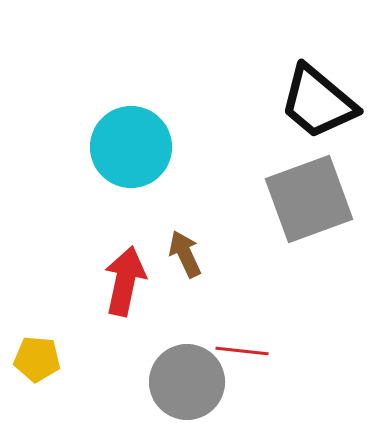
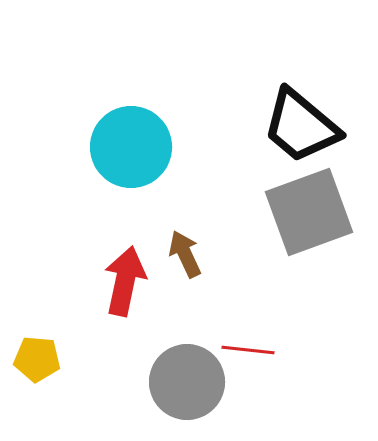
black trapezoid: moved 17 px left, 24 px down
gray square: moved 13 px down
red line: moved 6 px right, 1 px up
